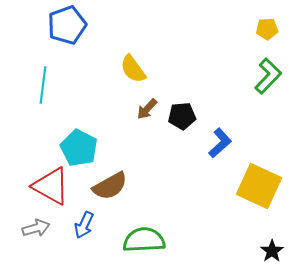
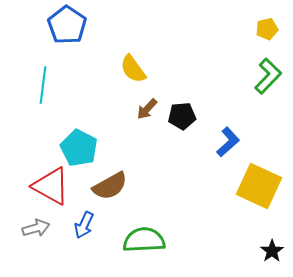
blue pentagon: rotated 18 degrees counterclockwise
yellow pentagon: rotated 10 degrees counterclockwise
blue L-shape: moved 8 px right, 1 px up
